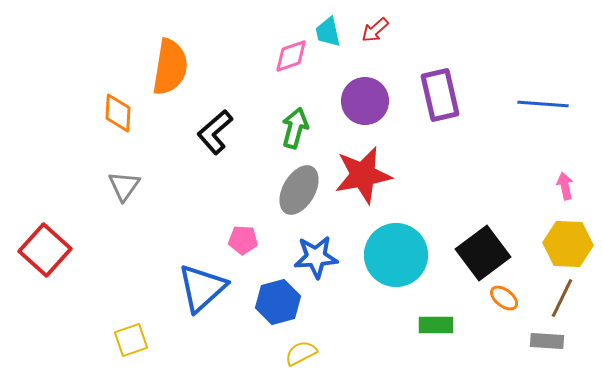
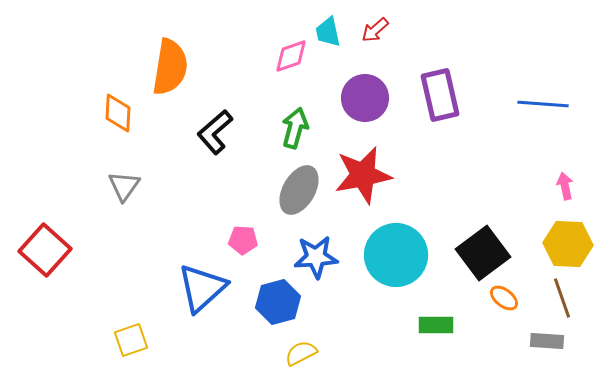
purple circle: moved 3 px up
brown line: rotated 45 degrees counterclockwise
